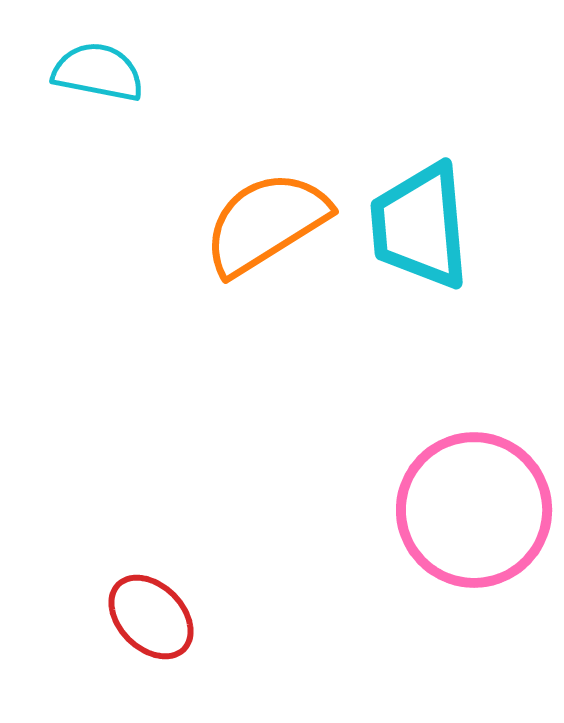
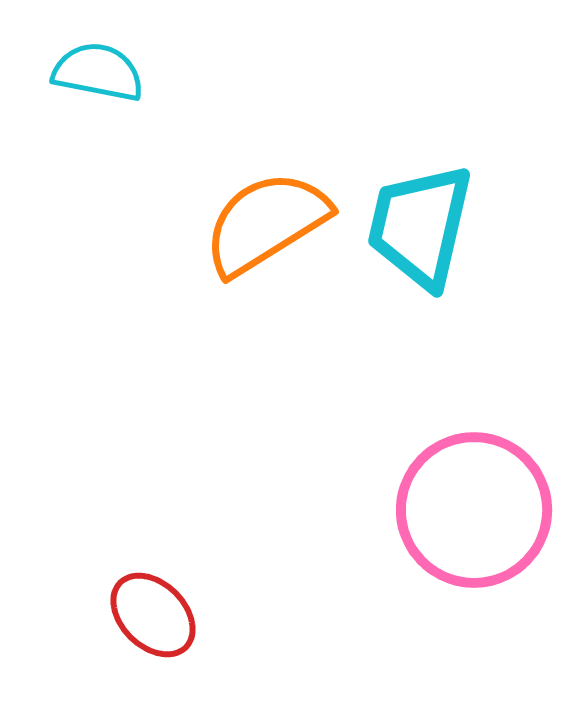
cyan trapezoid: rotated 18 degrees clockwise
red ellipse: moved 2 px right, 2 px up
